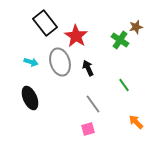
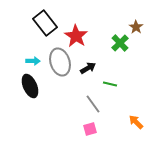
brown star: rotated 24 degrees counterclockwise
green cross: moved 3 px down; rotated 12 degrees clockwise
cyan arrow: moved 2 px right, 1 px up; rotated 16 degrees counterclockwise
black arrow: rotated 84 degrees clockwise
green line: moved 14 px left, 1 px up; rotated 40 degrees counterclockwise
black ellipse: moved 12 px up
pink square: moved 2 px right
